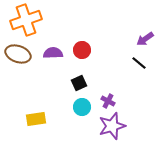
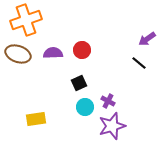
purple arrow: moved 2 px right
cyan circle: moved 3 px right
